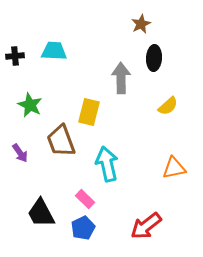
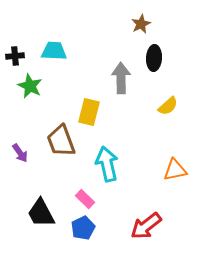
green star: moved 19 px up
orange triangle: moved 1 px right, 2 px down
